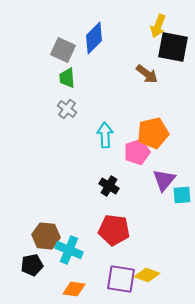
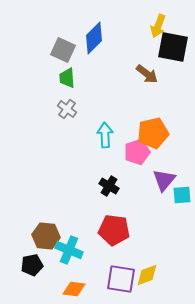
yellow diamond: rotated 40 degrees counterclockwise
